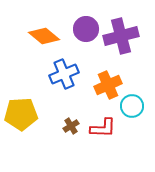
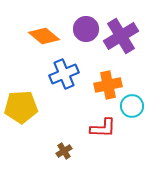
purple cross: rotated 16 degrees counterclockwise
orange cross: rotated 12 degrees clockwise
yellow pentagon: moved 7 px up
brown cross: moved 7 px left, 25 px down
